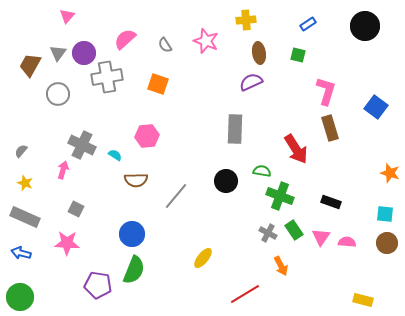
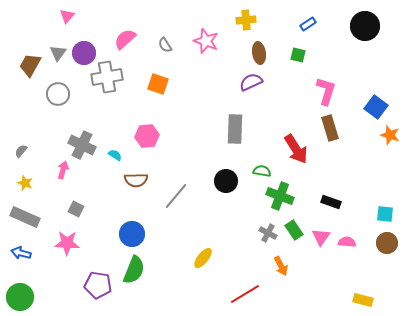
orange star at (390, 173): moved 38 px up
